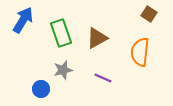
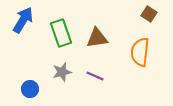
brown triangle: rotated 20 degrees clockwise
gray star: moved 1 px left, 2 px down
purple line: moved 8 px left, 2 px up
blue circle: moved 11 px left
